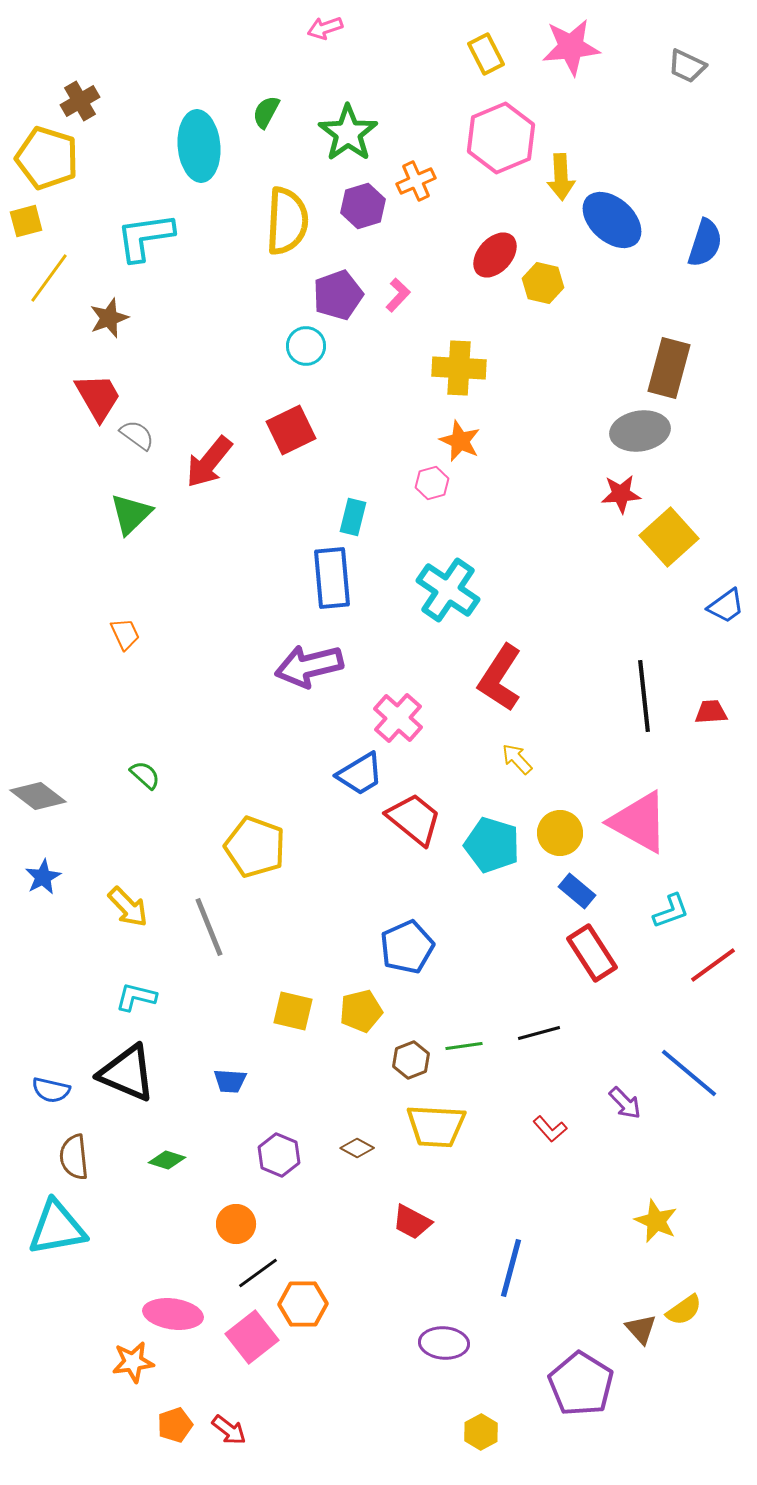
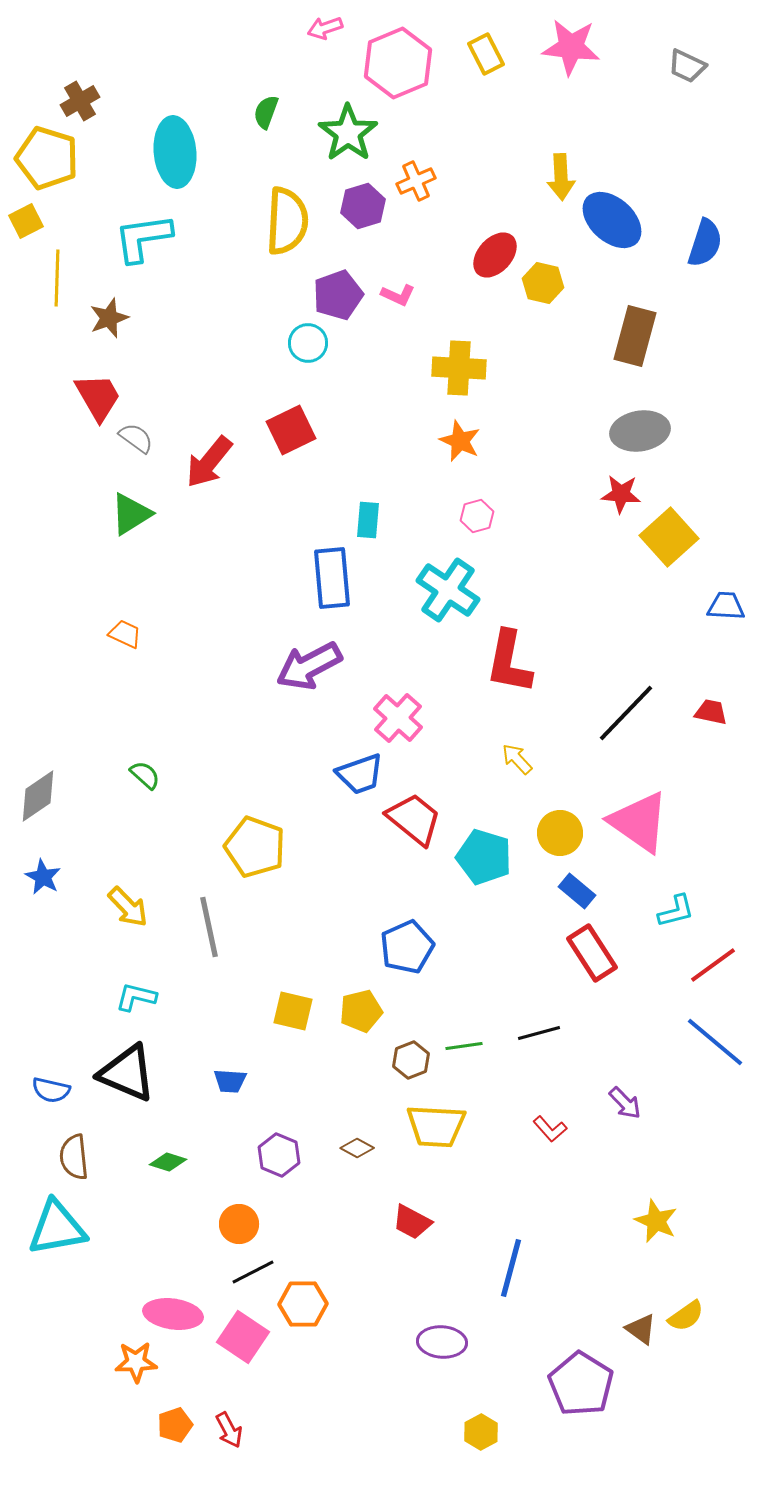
pink star at (571, 47): rotated 12 degrees clockwise
green semicircle at (266, 112): rotated 8 degrees counterclockwise
pink hexagon at (501, 138): moved 103 px left, 75 px up
cyan ellipse at (199, 146): moved 24 px left, 6 px down
yellow square at (26, 221): rotated 12 degrees counterclockwise
cyan L-shape at (145, 237): moved 2 px left, 1 px down
yellow line at (49, 278): moved 8 px right; rotated 34 degrees counterclockwise
pink L-shape at (398, 295): rotated 72 degrees clockwise
cyan circle at (306, 346): moved 2 px right, 3 px up
brown rectangle at (669, 368): moved 34 px left, 32 px up
gray semicircle at (137, 435): moved 1 px left, 3 px down
pink hexagon at (432, 483): moved 45 px right, 33 px down
red star at (621, 494): rotated 9 degrees clockwise
green triangle at (131, 514): rotated 12 degrees clockwise
cyan rectangle at (353, 517): moved 15 px right, 3 px down; rotated 9 degrees counterclockwise
blue trapezoid at (726, 606): rotated 141 degrees counterclockwise
orange trapezoid at (125, 634): rotated 40 degrees counterclockwise
purple arrow at (309, 666): rotated 14 degrees counterclockwise
red L-shape at (500, 678): moved 9 px right, 16 px up; rotated 22 degrees counterclockwise
black line at (644, 696): moved 18 px left, 17 px down; rotated 50 degrees clockwise
red trapezoid at (711, 712): rotated 16 degrees clockwise
blue trapezoid at (360, 774): rotated 12 degrees clockwise
gray diamond at (38, 796): rotated 72 degrees counterclockwise
pink triangle at (639, 822): rotated 6 degrees clockwise
cyan pentagon at (492, 845): moved 8 px left, 12 px down
blue star at (43, 877): rotated 15 degrees counterclockwise
cyan L-shape at (671, 911): moved 5 px right; rotated 6 degrees clockwise
gray line at (209, 927): rotated 10 degrees clockwise
blue line at (689, 1073): moved 26 px right, 31 px up
green diamond at (167, 1160): moved 1 px right, 2 px down
orange circle at (236, 1224): moved 3 px right
black line at (258, 1273): moved 5 px left, 1 px up; rotated 9 degrees clockwise
yellow semicircle at (684, 1310): moved 2 px right, 6 px down
brown triangle at (641, 1329): rotated 12 degrees counterclockwise
pink square at (252, 1337): moved 9 px left; rotated 18 degrees counterclockwise
purple ellipse at (444, 1343): moved 2 px left, 1 px up
orange star at (133, 1362): moved 3 px right; rotated 6 degrees clockwise
red arrow at (229, 1430): rotated 24 degrees clockwise
